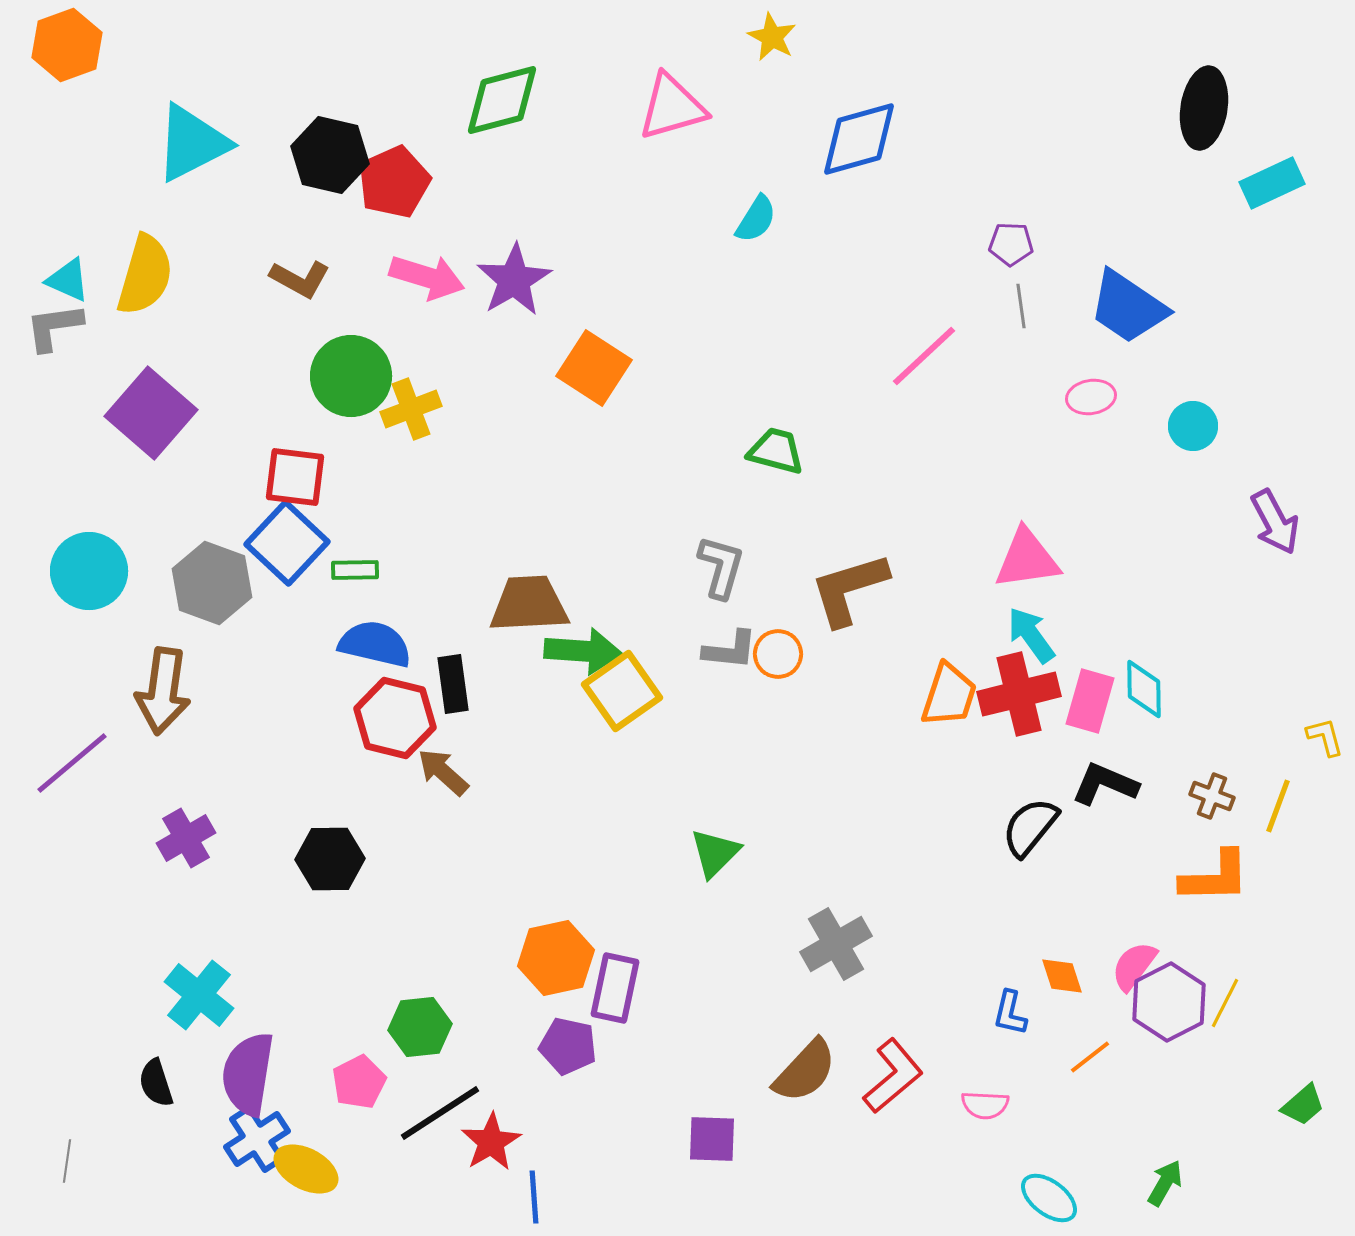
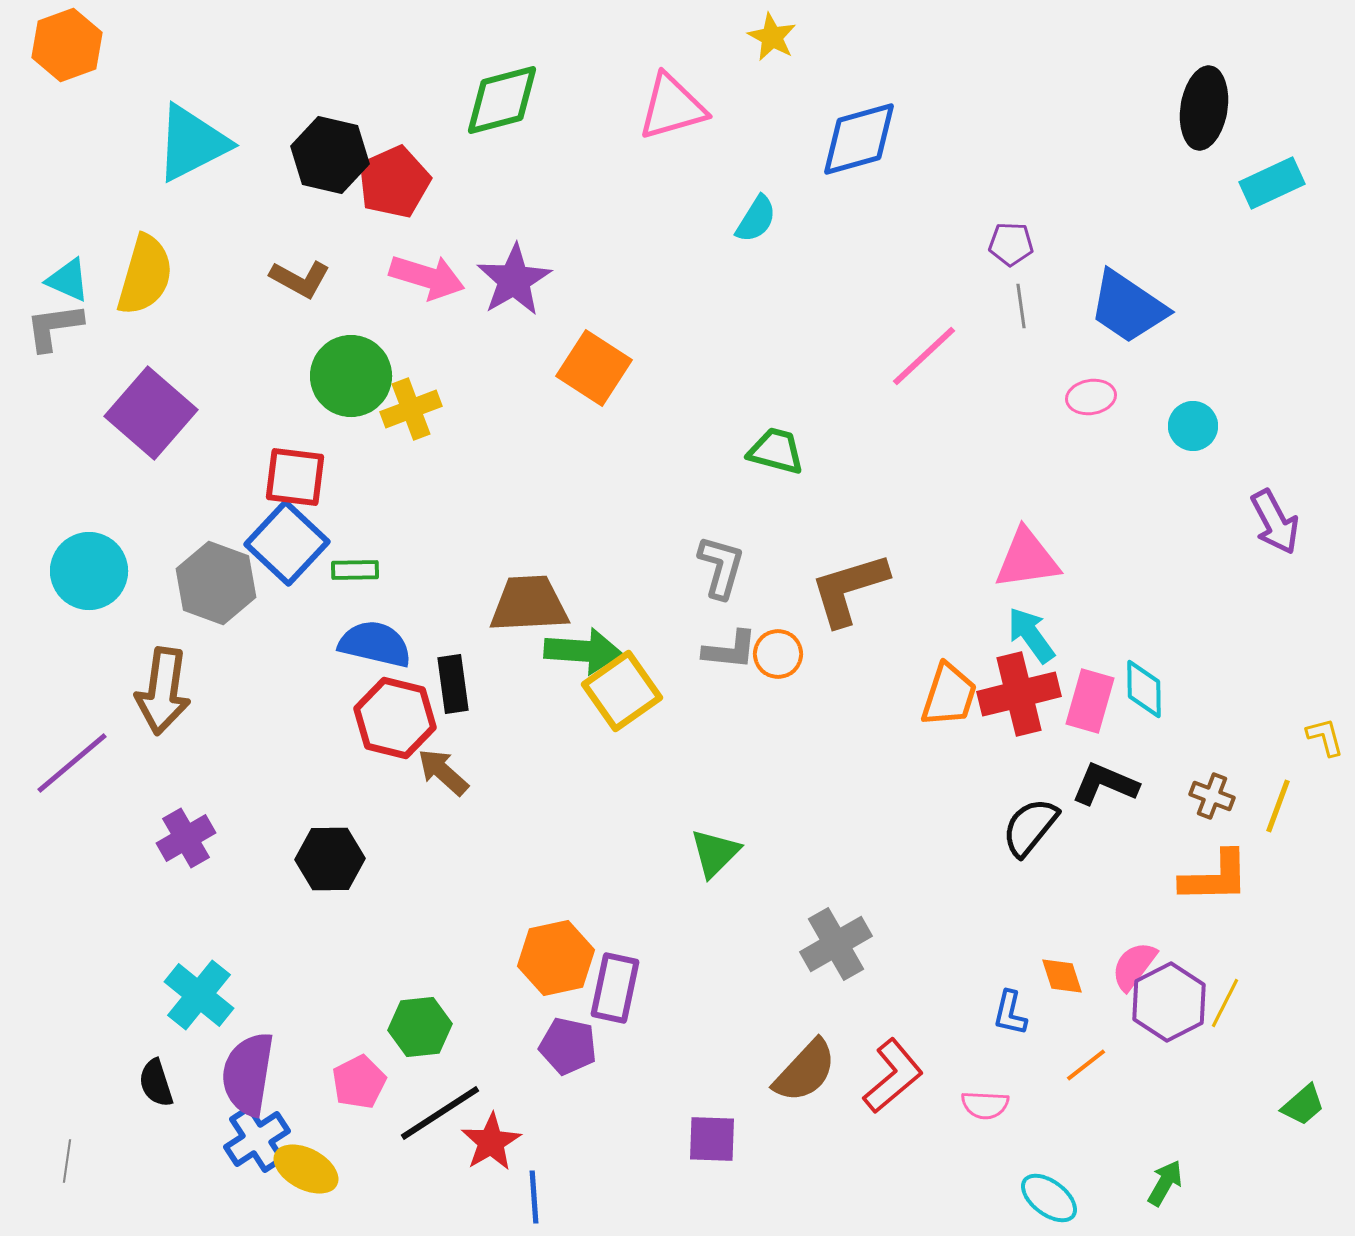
gray hexagon at (212, 583): moved 4 px right
orange line at (1090, 1057): moved 4 px left, 8 px down
